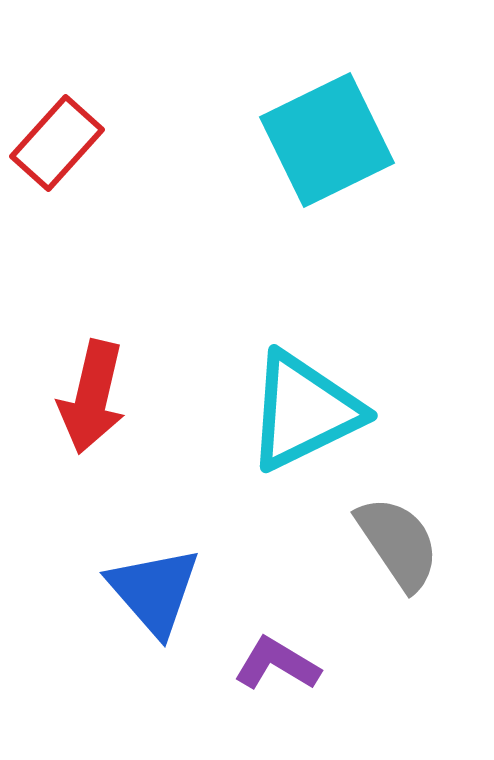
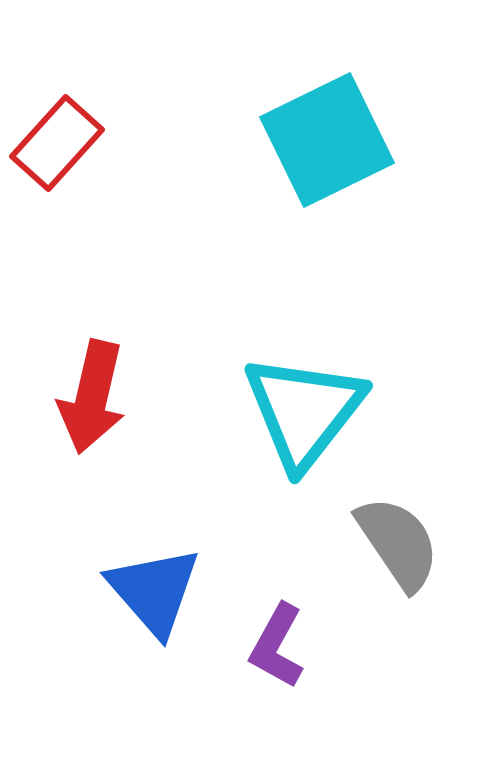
cyan triangle: rotated 26 degrees counterclockwise
purple L-shape: moved 18 px up; rotated 92 degrees counterclockwise
